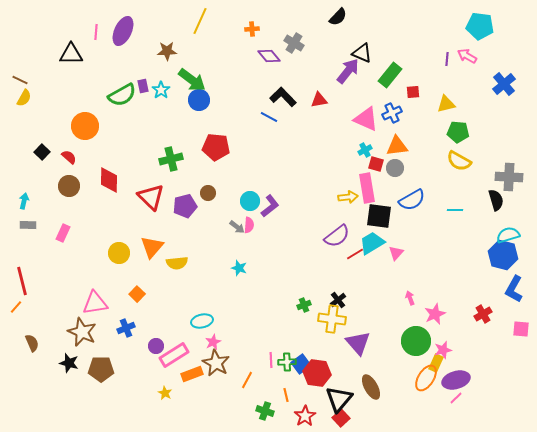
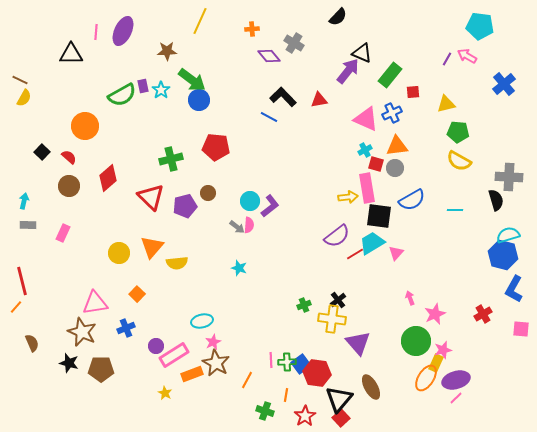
purple line at (447, 59): rotated 24 degrees clockwise
red diamond at (109, 180): moved 1 px left, 2 px up; rotated 48 degrees clockwise
orange line at (286, 395): rotated 24 degrees clockwise
